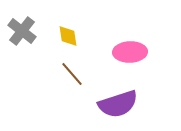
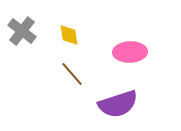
yellow diamond: moved 1 px right, 1 px up
